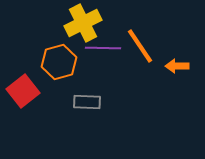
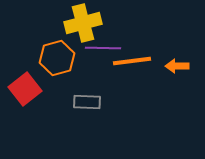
yellow cross: rotated 12 degrees clockwise
orange line: moved 8 px left, 15 px down; rotated 63 degrees counterclockwise
orange hexagon: moved 2 px left, 4 px up
red square: moved 2 px right, 2 px up
